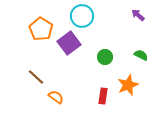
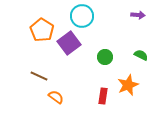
purple arrow: rotated 144 degrees clockwise
orange pentagon: moved 1 px right, 1 px down
brown line: moved 3 px right, 1 px up; rotated 18 degrees counterclockwise
